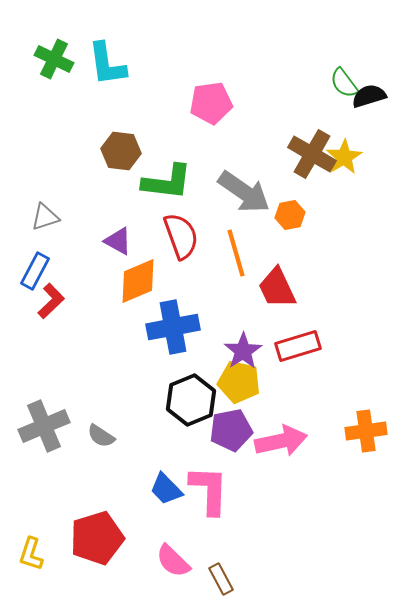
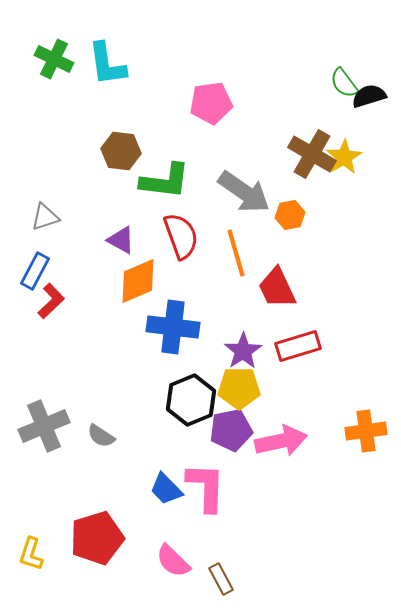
green L-shape: moved 2 px left, 1 px up
purple triangle: moved 3 px right, 1 px up
blue cross: rotated 18 degrees clockwise
yellow pentagon: moved 6 px down; rotated 12 degrees counterclockwise
pink L-shape: moved 3 px left, 3 px up
